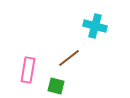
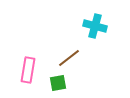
green square: moved 2 px right, 3 px up; rotated 24 degrees counterclockwise
